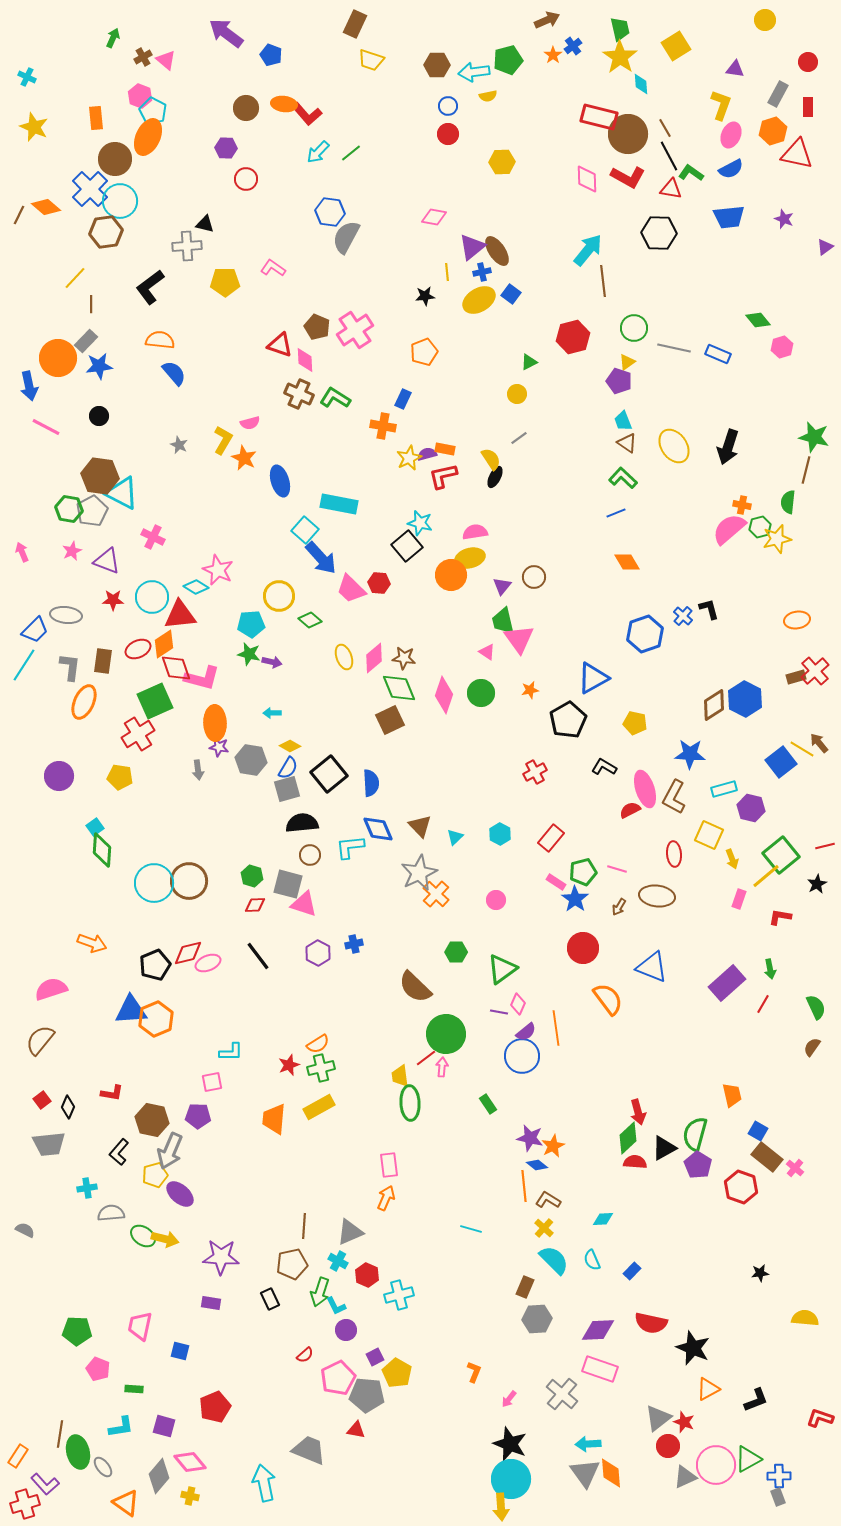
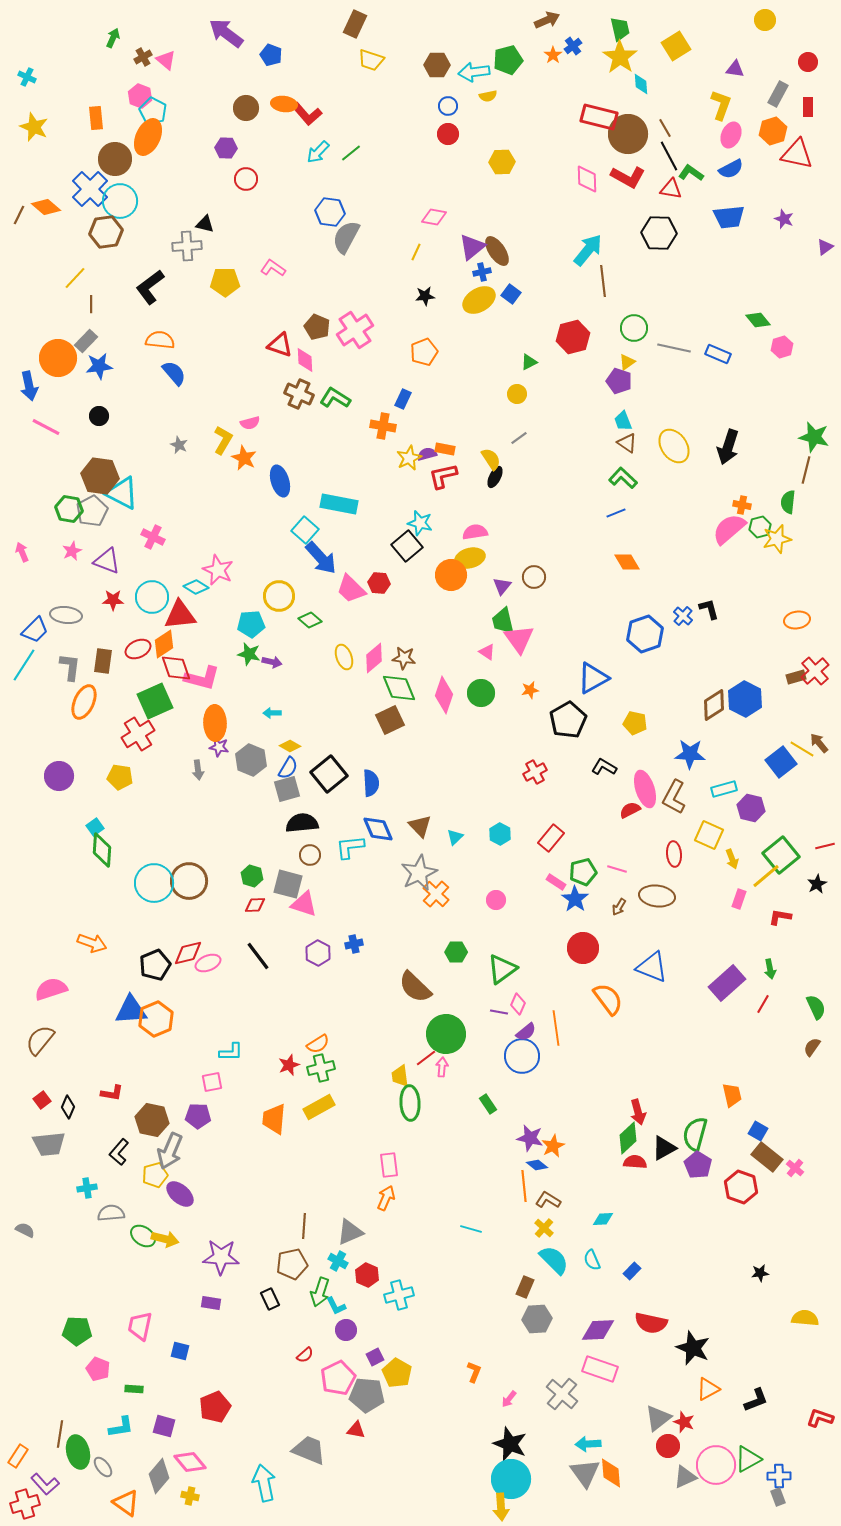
yellow line at (447, 272): moved 31 px left, 20 px up; rotated 30 degrees clockwise
gray hexagon at (251, 760): rotated 12 degrees clockwise
